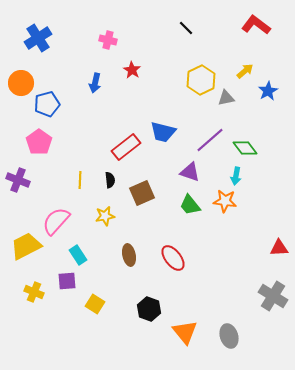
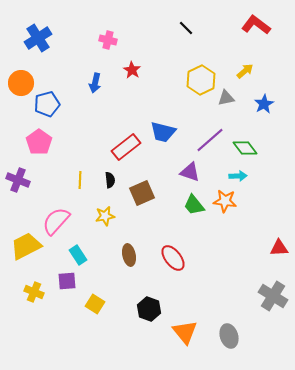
blue star: moved 4 px left, 13 px down
cyan arrow: moved 2 px right; rotated 102 degrees counterclockwise
green trapezoid: moved 4 px right
